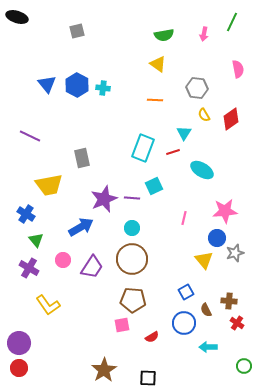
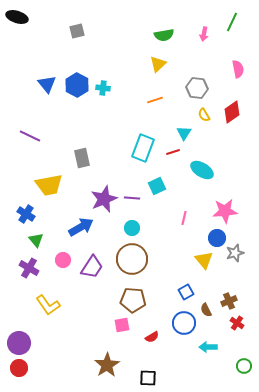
yellow triangle at (158, 64): rotated 42 degrees clockwise
orange line at (155, 100): rotated 21 degrees counterclockwise
red diamond at (231, 119): moved 1 px right, 7 px up
cyan square at (154, 186): moved 3 px right
brown cross at (229, 301): rotated 28 degrees counterclockwise
brown star at (104, 370): moved 3 px right, 5 px up
